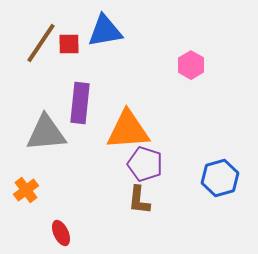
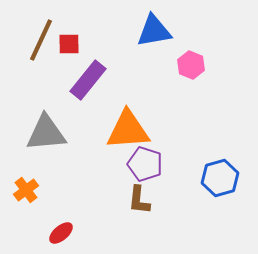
blue triangle: moved 49 px right
brown line: moved 3 px up; rotated 9 degrees counterclockwise
pink hexagon: rotated 8 degrees counterclockwise
purple rectangle: moved 8 px right, 23 px up; rotated 33 degrees clockwise
red ellipse: rotated 75 degrees clockwise
